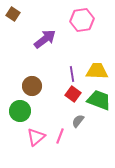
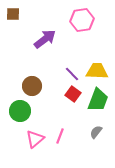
brown square: rotated 32 degrees counterclockwise
purple line: rotated 35 degrees counterclockwise
green trapezoid: moved 1 px left; rotated 90 degrees clockwise
gray semicircle: moved 18 px right, 11 px down
pink triangle: moved 1 px left, 2 px down
